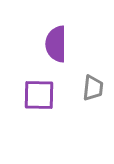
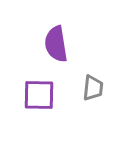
purple semicircle: rotated 9 degrees counterclockwise
